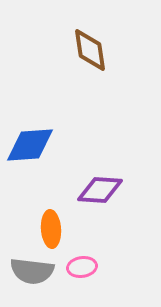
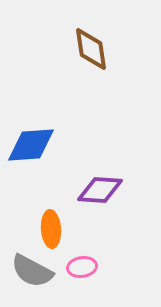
brown diamond: moved 1 px right, 1 px up
blue diamond: moved 1 px right
gray semicircle: rotated 21 degrees clockwise
